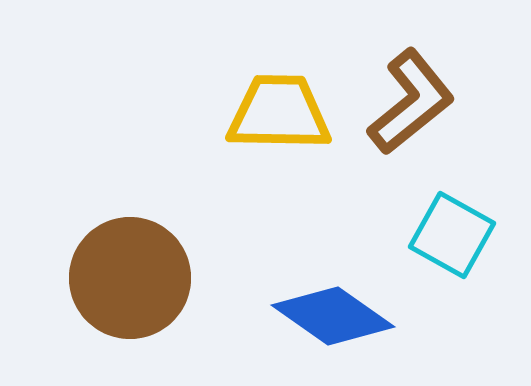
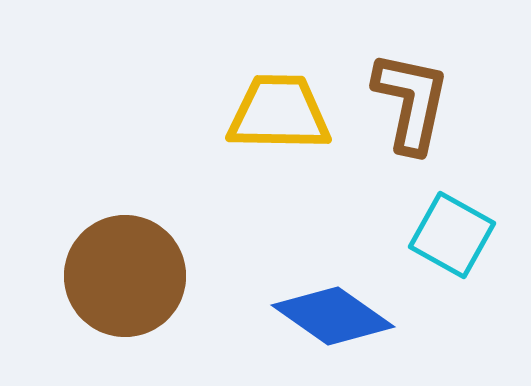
brown L-shape: rotated 39 degrees counterclockwise
brown circle: moved 5 px left, 2 px up
